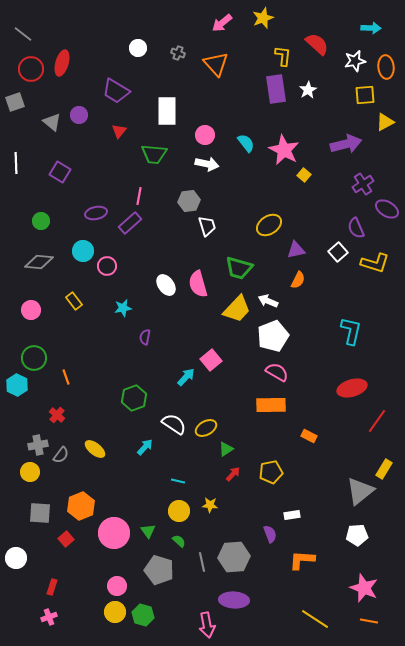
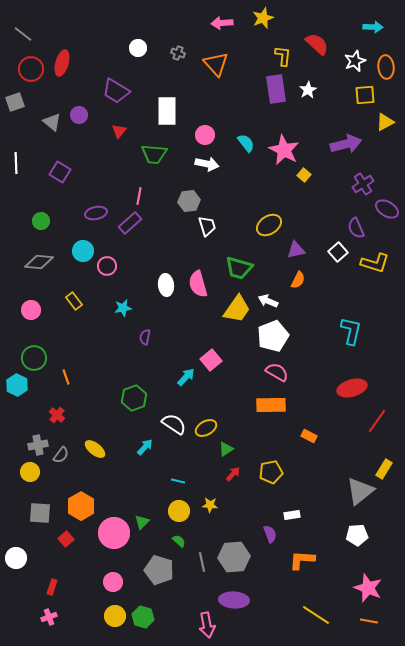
pink arrow at (222, 23): rotated 35 degrees clockwise
cyan arrow at (371, 28): moved 2 px right, 1 px up
white star at (355, 61): rotated 10 degrees counterclockwise
white ellipse at (166, 285): rotated 30 degrees clockwise
yellow trapezoid at (237, 309): rotated 8 degrees counterclockwise
orange hexagon at (81, 506): rotated 8 degrees counterclockwise
green triangle at (148, 531): moved 6 px left, 9 px up; rotated 21 degrees clockwise
pink circle at (117, 586): moved 4 px left, 4 px up
pink star at (364, 588): moved 4 px right
yellow circle at (115, 612): moved 4 px down
green hexagon at (143, 615): moved 2 px down
yellow line at (315, 619): moved 1 px right, 4 px up
